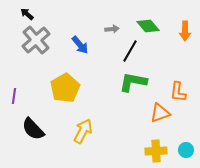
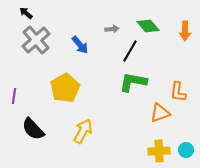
black arrow: moved 1 px left, 1 px up
yellow cross: moved 3 px right
